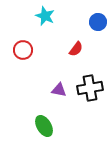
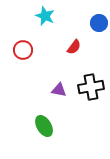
blue circle: moved 1 px right, 1 px down
red semicircle: moved 2 px left, 2 px up
black cross: moved 1 px right, 1 px up
